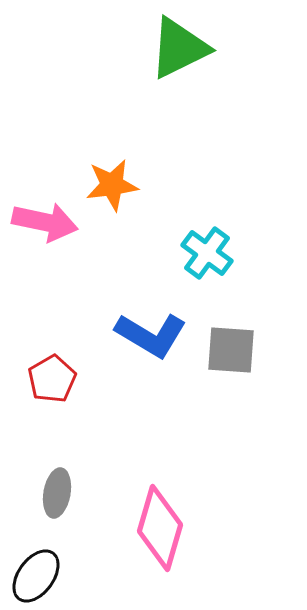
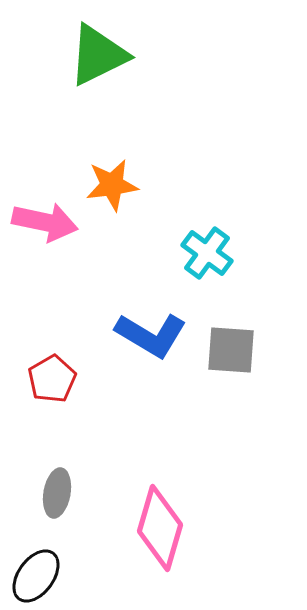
green triangle: moved 81 px left, 7 px down
